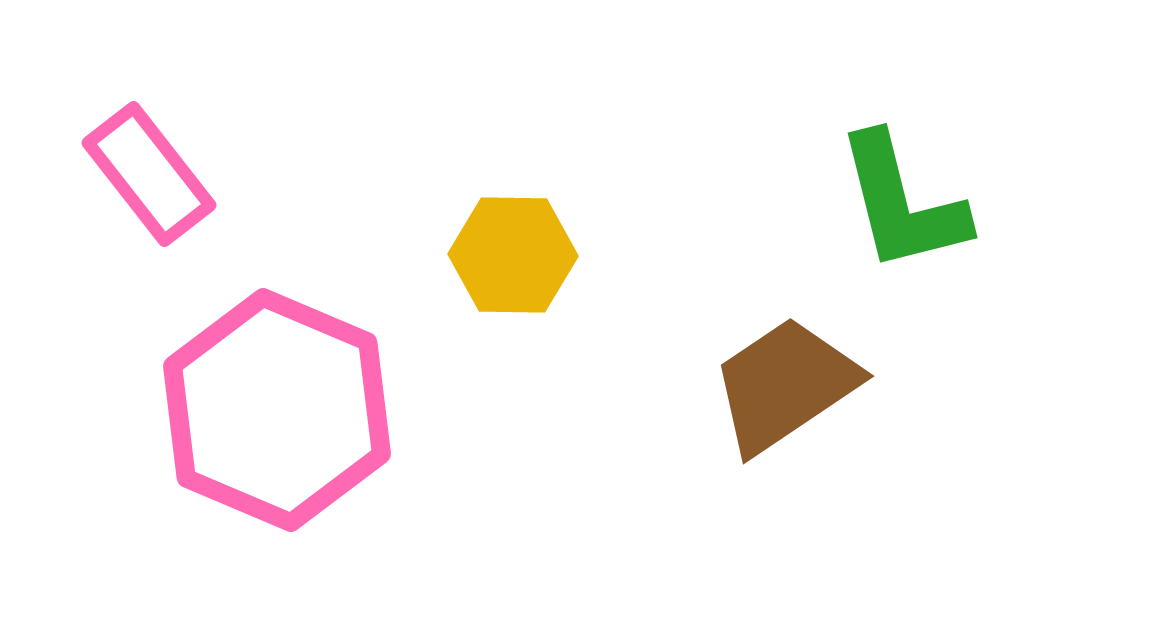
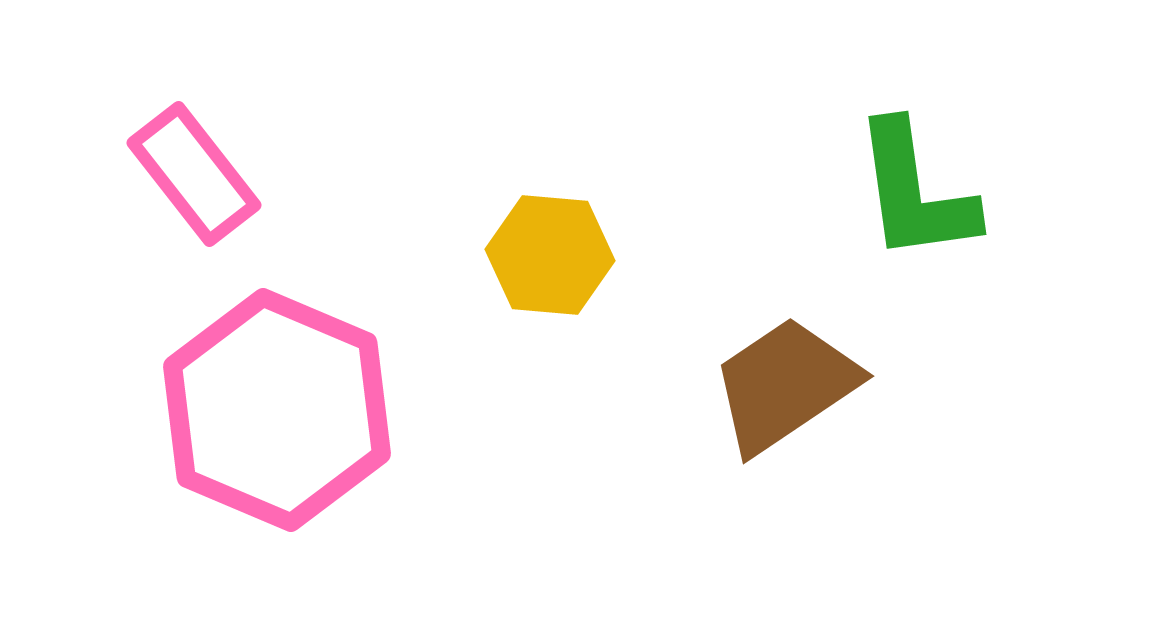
pink rectangle: moved 45 px right
green L-shape: moved 13 px right, 11 px up; rotated 6 degrees clockwise
yellow hexagon: moved 37 px right; rotated 4 degrees clockwise
